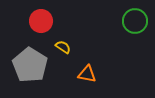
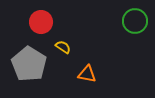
red circle: moved 1 px down
gray pentagon: moved 1 px left, 1 px up
